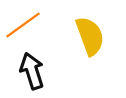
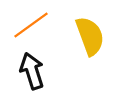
orange line: moved 8 px right
